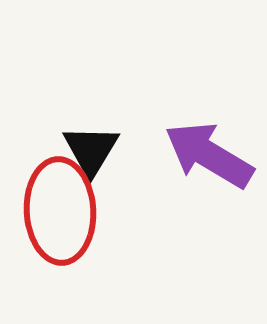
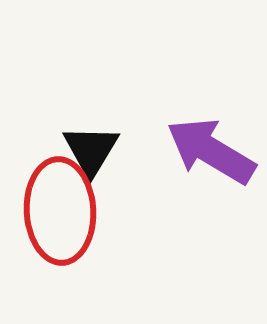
purple arrow: moved 2 px right, 4 px up
